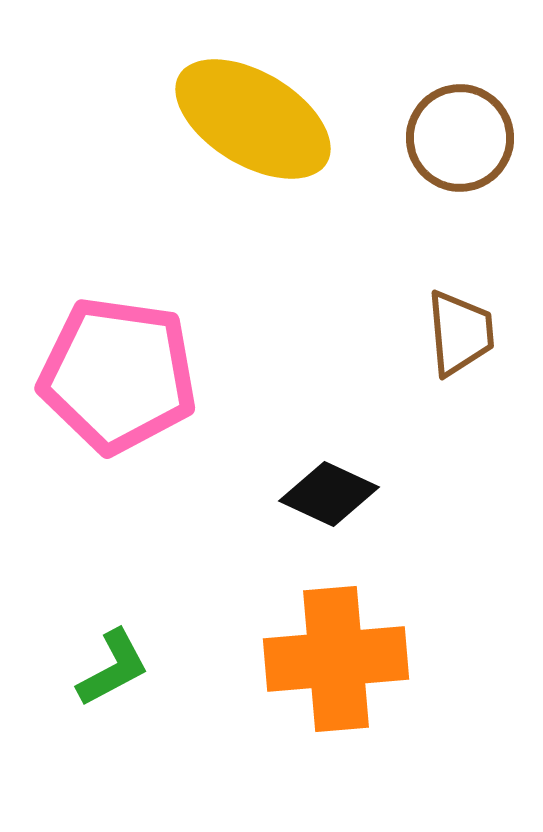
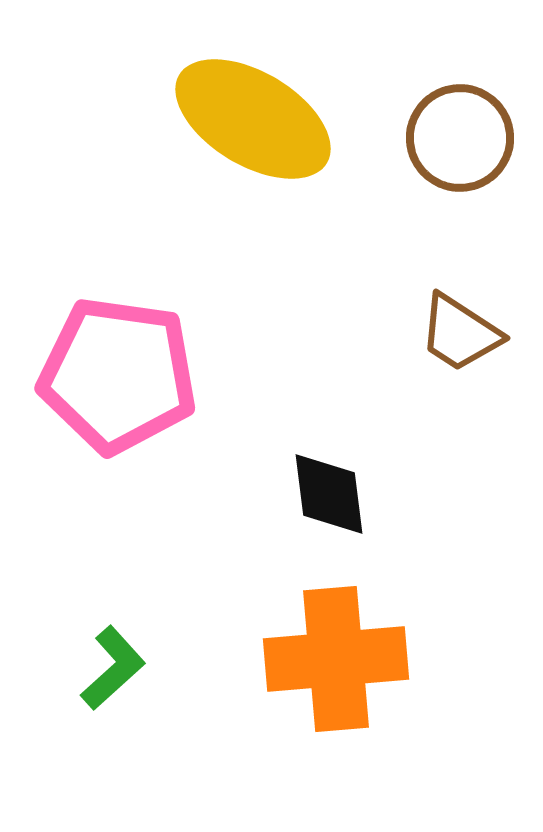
brown trapezoid: rotated 128 degrees clockwise
black diamond: rotated 58 degrees clockwise
green L-shape: rotated 14 degrees counterclockwise
